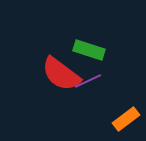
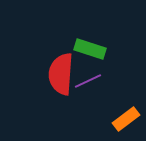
green rectangle: moved 1 px right, 1 px up
red semicircle: rotated 57 degrees clockwise
